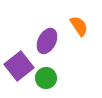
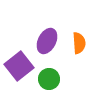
orange semicircle: moved 17 px down; rotated 30 degrees clockwise
green circle: moved 3 px right, 1 px down
